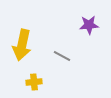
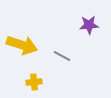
yellow arrow: rotated 84 degrees counterclockwise
